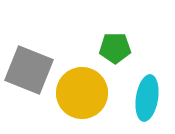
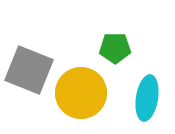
yellow circle: moved 1 px left
